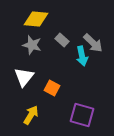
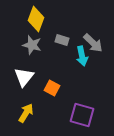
yellow diamond: rotated 75 degrees counterclockwise
gray rectangle: rotated 24 degrees counterclockwise
yellow arrow: moved 5 px left, 2 px up
